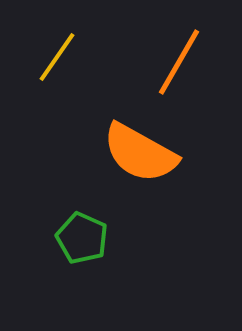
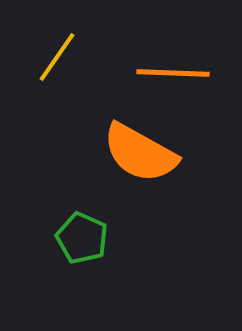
orange line: moved 6 px left, 11 px down; rotated 62 degrees clockwise
